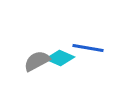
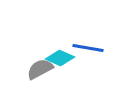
gray semicircle: moved 3 px right, 8 px down
